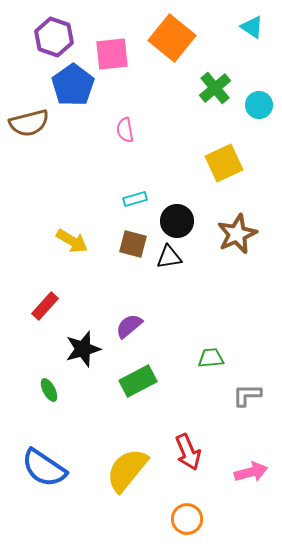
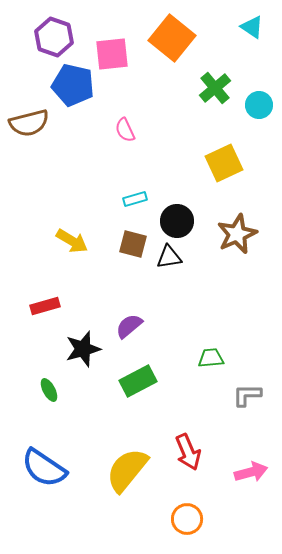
blue pentagon: rotated 24 degrees counterclockwise
pink semicircle: rotated 15 degrees counterclockwise
red rectangle: rotated 32 degrees clockwise
